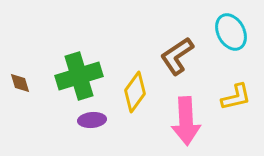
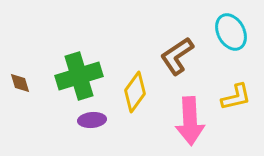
pink arrow: moved 4 px right
